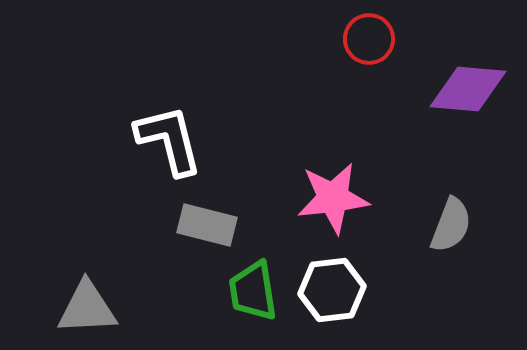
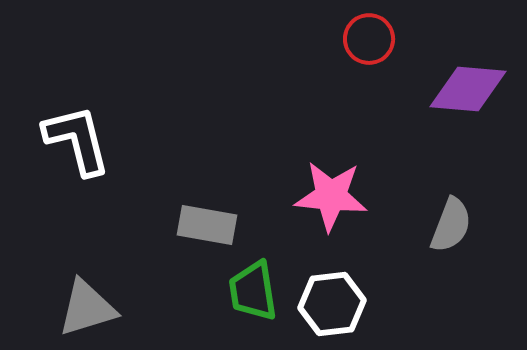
white L-shape: moved 92 px left
pink star: moved 2 px left, 2 px up; rotated 12 degrees clockwise
gray rectangle: rotated 4 degrees counterclockwise
white hexagon: moved 14 px down
gray triangle: rotated 14 degrees counterclockwise
